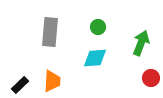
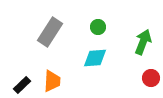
gray rectangle: rotated 28 degrees clockwise
green arrow: moved 2 px right, 1 px up
black rectangle: moved 2 px right
